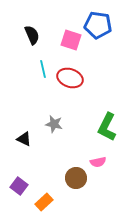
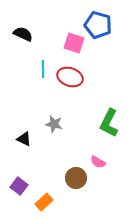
blue pentagon: rotated 8 degrees clockwise
black semicircle: moved 9 px left, 1 px up; rotated 42 degrees counterclockwise
pink square: moved 3 px right, 3 px down
cyan line: rotated 12 degrees clockwise
red ellipse: moved 1 px up
green L-shape: moved 2 px right, 4 px up
pink semicircle: rotated 42 degrees clockwise
